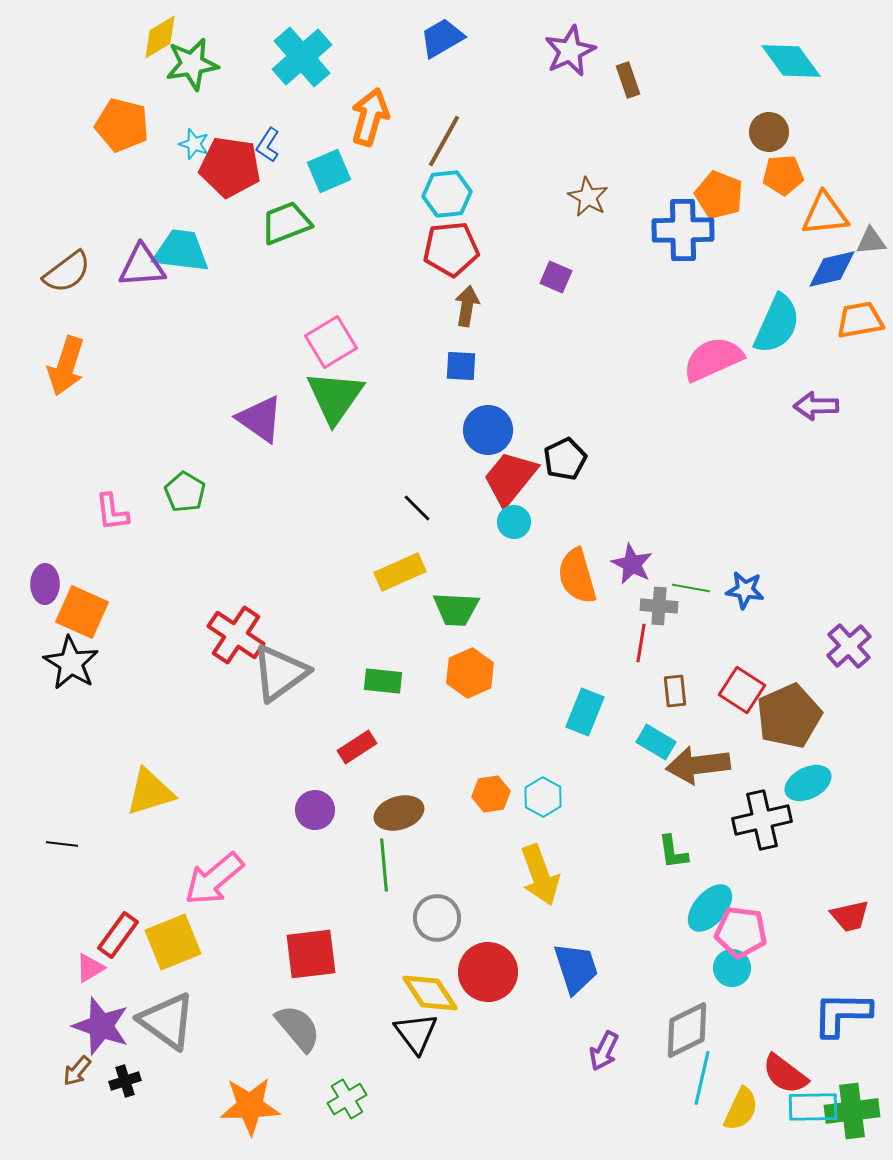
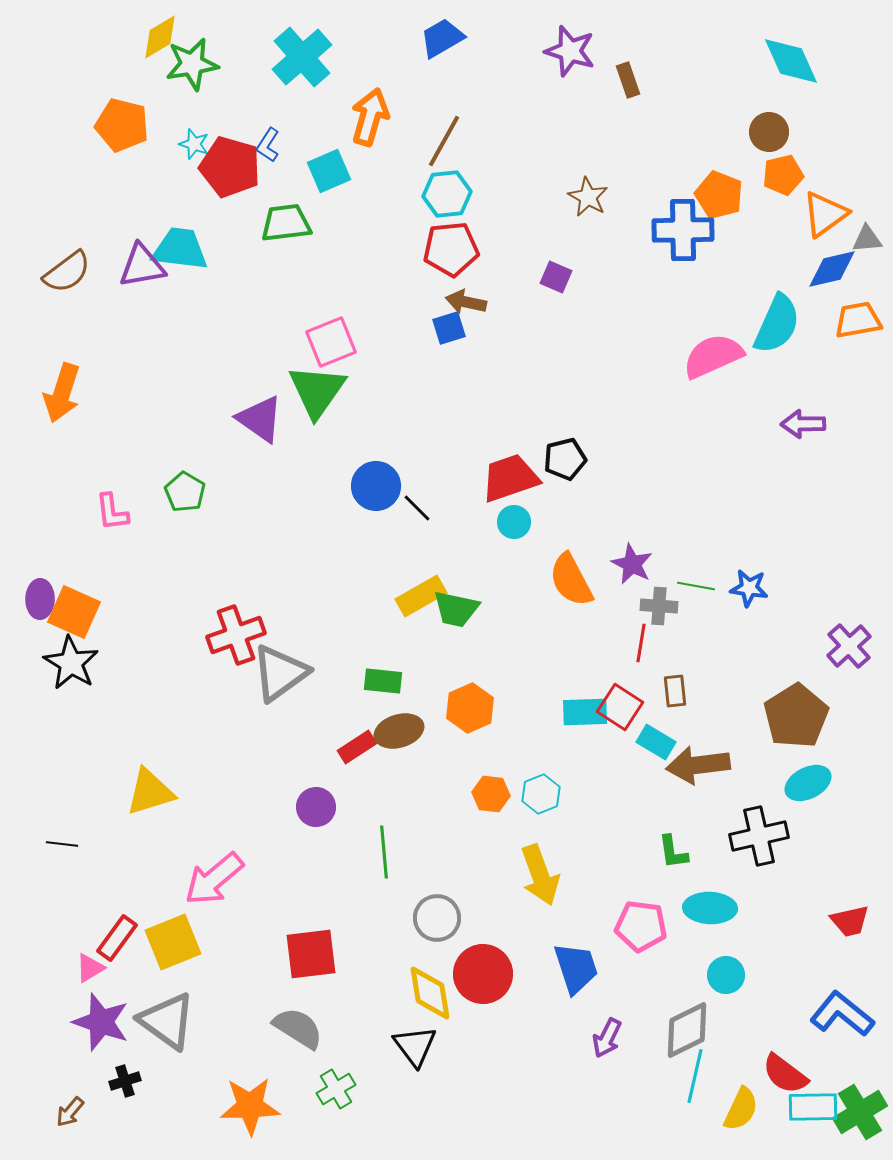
purple star at (570, 51): rotated 30 degrees counterclockwise
cyan diamond at (791, 61): rotated 12 degrees clockwise
red pentagon at (230, 167): rotated 8 degrees clockwise
orange pentagon at (783, 175): rotated 9 degrees counterclockwise
orange triangle at (825, 214): rotated 30 degrees counterclockwise
green trapezoid at (286, 223): rotated 14 degrees clockwise
gray triangle at (871, 241): moved 4 px left, 2 px up
cyan trapezoid at (181, 251): moved 1 px left, 2 px up
purple triangle at (142, 266): rotated 6 degrees counterclockwise
brown arrow at (467, 306): moved 1 px left, 4 px up; rotated 87 degrees counterclockwise
orange trapezoid at (860, 320): moved 2 px left
pink square at (331, 342): rotated 9 degrees clockwise
pink semicircle at (713, 359): moved 3 px up
orange arrow at (66, 366): moved 4 px left, 27 px down
blue square at (461, 366): moved 12 px left, 38 px up; rotated 20 degrees counterclockwise
green triangle at (335, 397): moved 18 px left, 6 px up
purple arrow at (816, 406): moved 13 px left, 18 px down
blue circle at (488, 430): moved 112 px left, 56 px down
black pentagon at (565, 459): rotated 12 degrees clockwise
red trapezoid at (510, 478): rotated 32 degrees clockwise
yellow rectangle at (400, 572): moved 21 px right, 24 px down; rotated 6 degrees counterclockwise
orange semicircle at (577, 576): moved 6 px left, 4 px down; rotated 12 degrees counterclockwise
purple ellipse at (45, 584): moved 5 px left, 15 px down
green line at (691, 588): moved 5 px right, 2 px up
blue star at (745, 590): moved 4 px right, 2 px up
green trapezoid at (456, 609): rotated 9 degrees clockwise
orange square at (82, 612): moved 8 px left
red cross at (236, 635): rotated 36 degrees clockwise
orange hexagon at (470, 673): moved 35 px down
red square at (742, 690): moved 122 px left, 17 px down
cyan rectangle at (585, 712): rotated 66 degrees clockwise
brown pentagon at (789, 716): moved 7 px right; rotated 8 degrees counterclockwise
orange hexagon at (491, 794): rotated 15 degrees clockwise
cyan hexagon at (543, 797): moved 2 px left, 3 px up; rotated 9 degrees clockwise
purple circle at (315, 810): moved 1 px right, 3 px up
brown ellipse at (399, 813): moved 82 px up
black cross at (762, 820): moved 3 px left, 16 px down
green line at (384, 865): moved 13 px up
cyan ellipse at (710, 908): rotated 51 degrees clockwise
red trapezoid at (850, 916): moved 5 px down
pink pentagon at (741, 932): moved 100 px left, 6 px up
red rectangle at (118, 935): moved 1 px left, 3 px down
cyan circle at (732, 968): moved 6 px left, 7 px down
red circle at (488, 972): moved 5 px left, 2 px down
yellow diamond at (430, 993): rotated 24 degrees clockwise
blue L-shape at (842, 1014): rotated 38 degrees clockwise
purple star at (101, 1026): moved 4 px up
gray semicircle at (298, 1028): rotated 18 degrees counterclockwise
black triangle at (416, 1033): moved 1 px left, 13 px down
purple arrow at (604, 1051): moved 3 px right, 13 px up
brown arrow at (77, 1071): moved 7 px left, 41 px down
cyan line at (702, 1078): moved 7 px left, 2 px up
green cross at (347, 1099): moved 11 px left, 10 px up
green cross at (852, 1111): moved 8 px right, 1 px down; rotated 24 degrees counterclockwise
